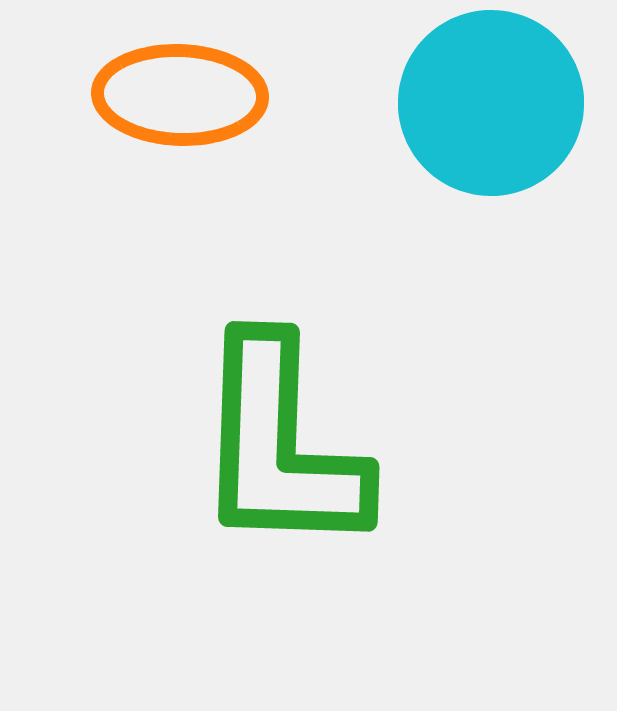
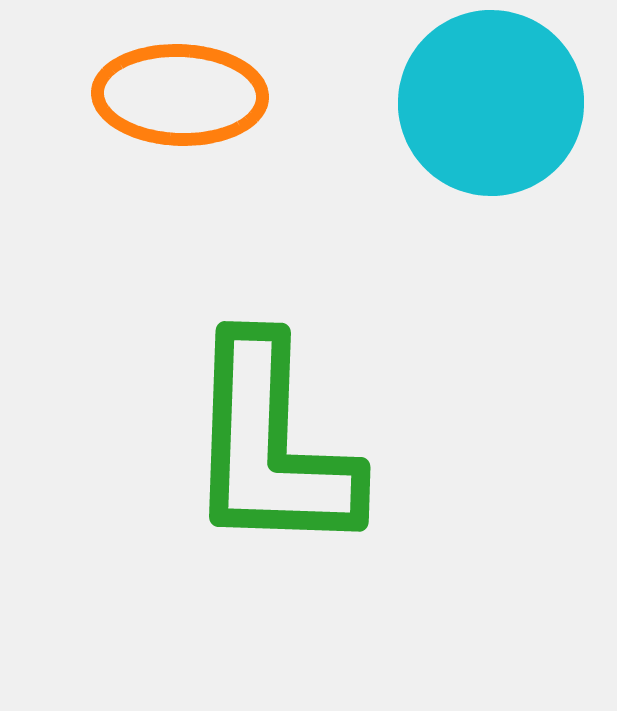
green L-shape: moved 9 px left
